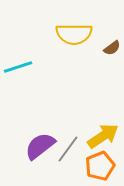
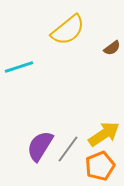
yellow semicircle: moved 6 px left, 4 px up; rotated 39 degrees counterclockwise
cyan line: moved 1 px right
yellow arrow: moved 1 px right, 2 px up
purple semicircle: rotated 20 degrees counterclockwise
